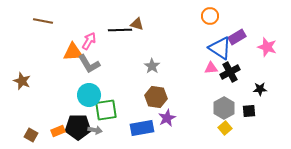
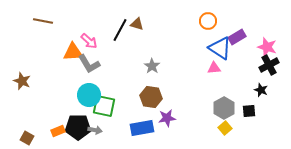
orange circle: moved 2 px left, 5 px down
black line: rotated 60 degrees counterclockwise
pink arrow: rotated 102 degrees clockwise
pink triangle: moved 3 px right
black cross: moved 39 px right, 7 px up
black star: moved 1 px right, 1 px down; rotated 24 degrees clockwise
brown hexagon: moved 5 px left
green square: moved 2 px left, 4 px up; rotated 20 degrees clockwise
purple star: rotated 18 degrees clockwise
brown square: moved 4 px left, 3 px down
